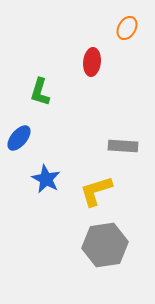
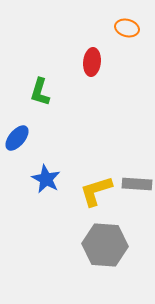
orange ellipse: rotated 75 degrees clockwise
blue ellipse: moved 2 px left
gray rectangle: moved 14 px right, 38 px down
gray hexagon: rotated 12 degrees clockwise
